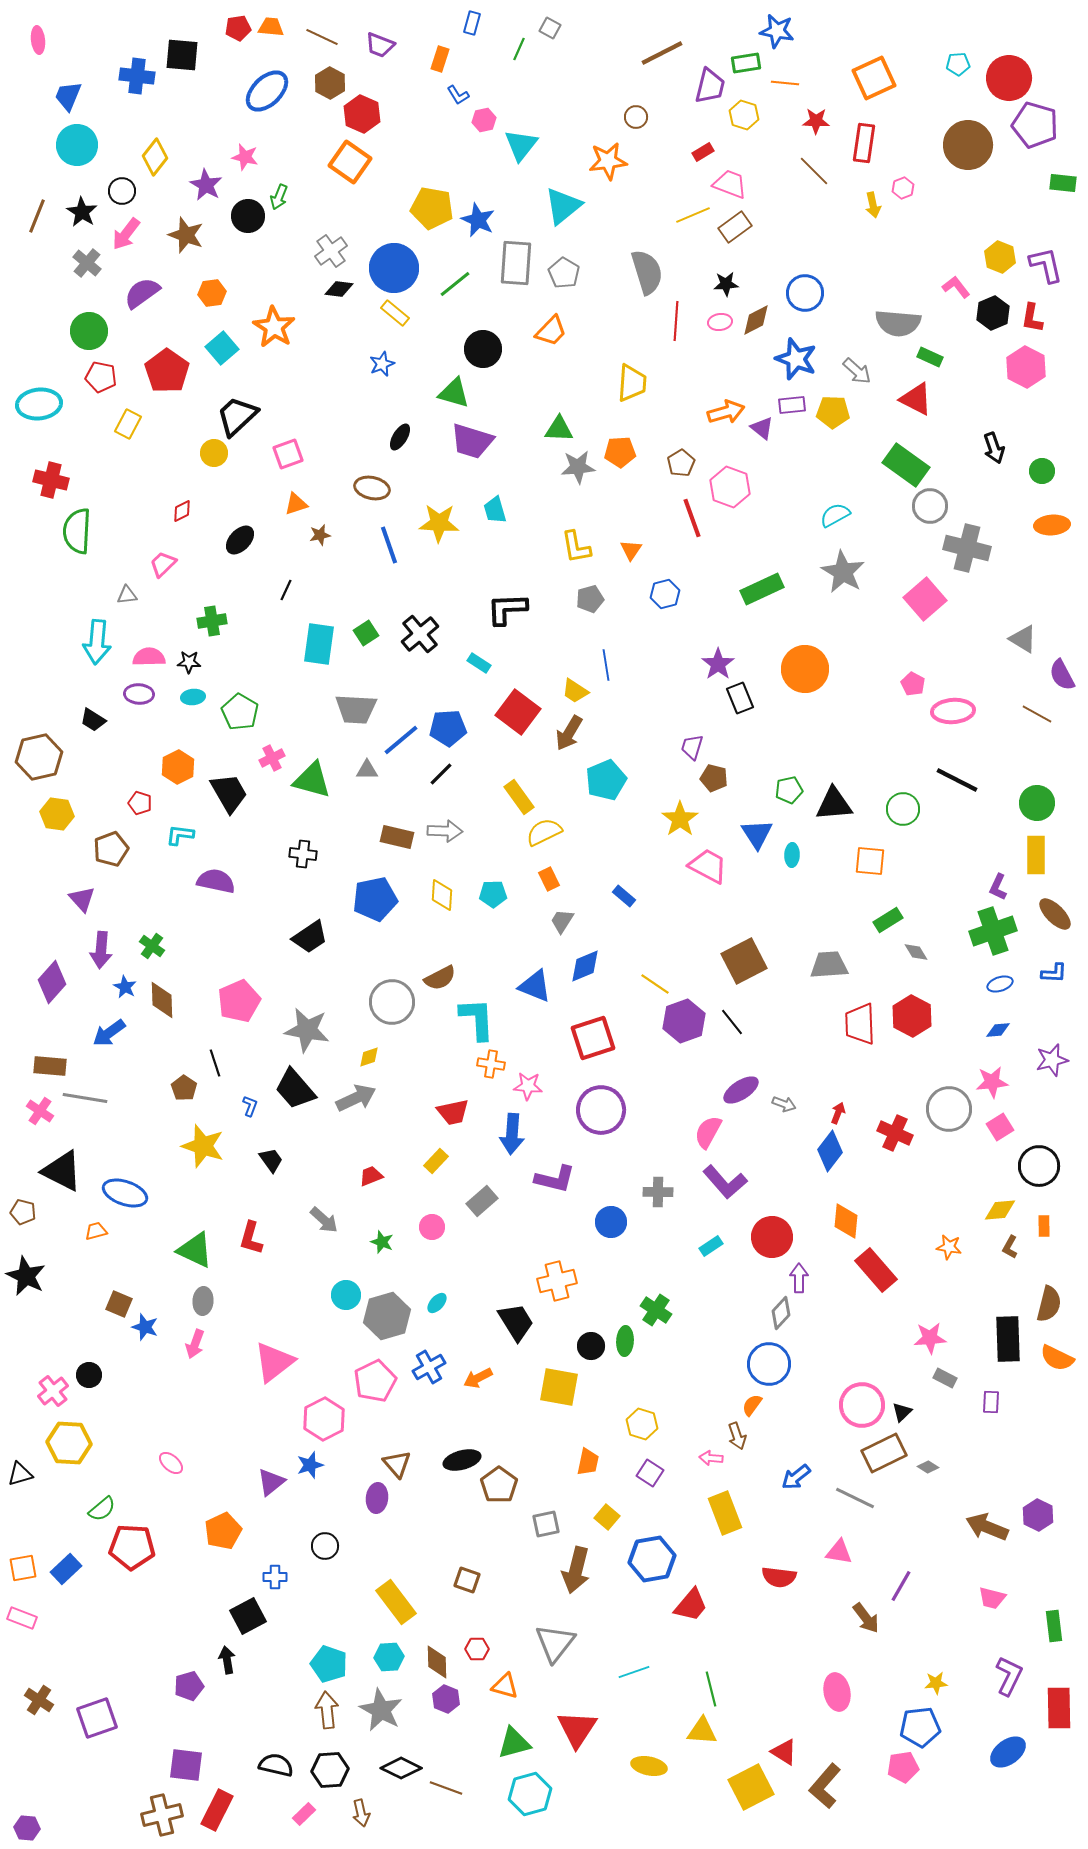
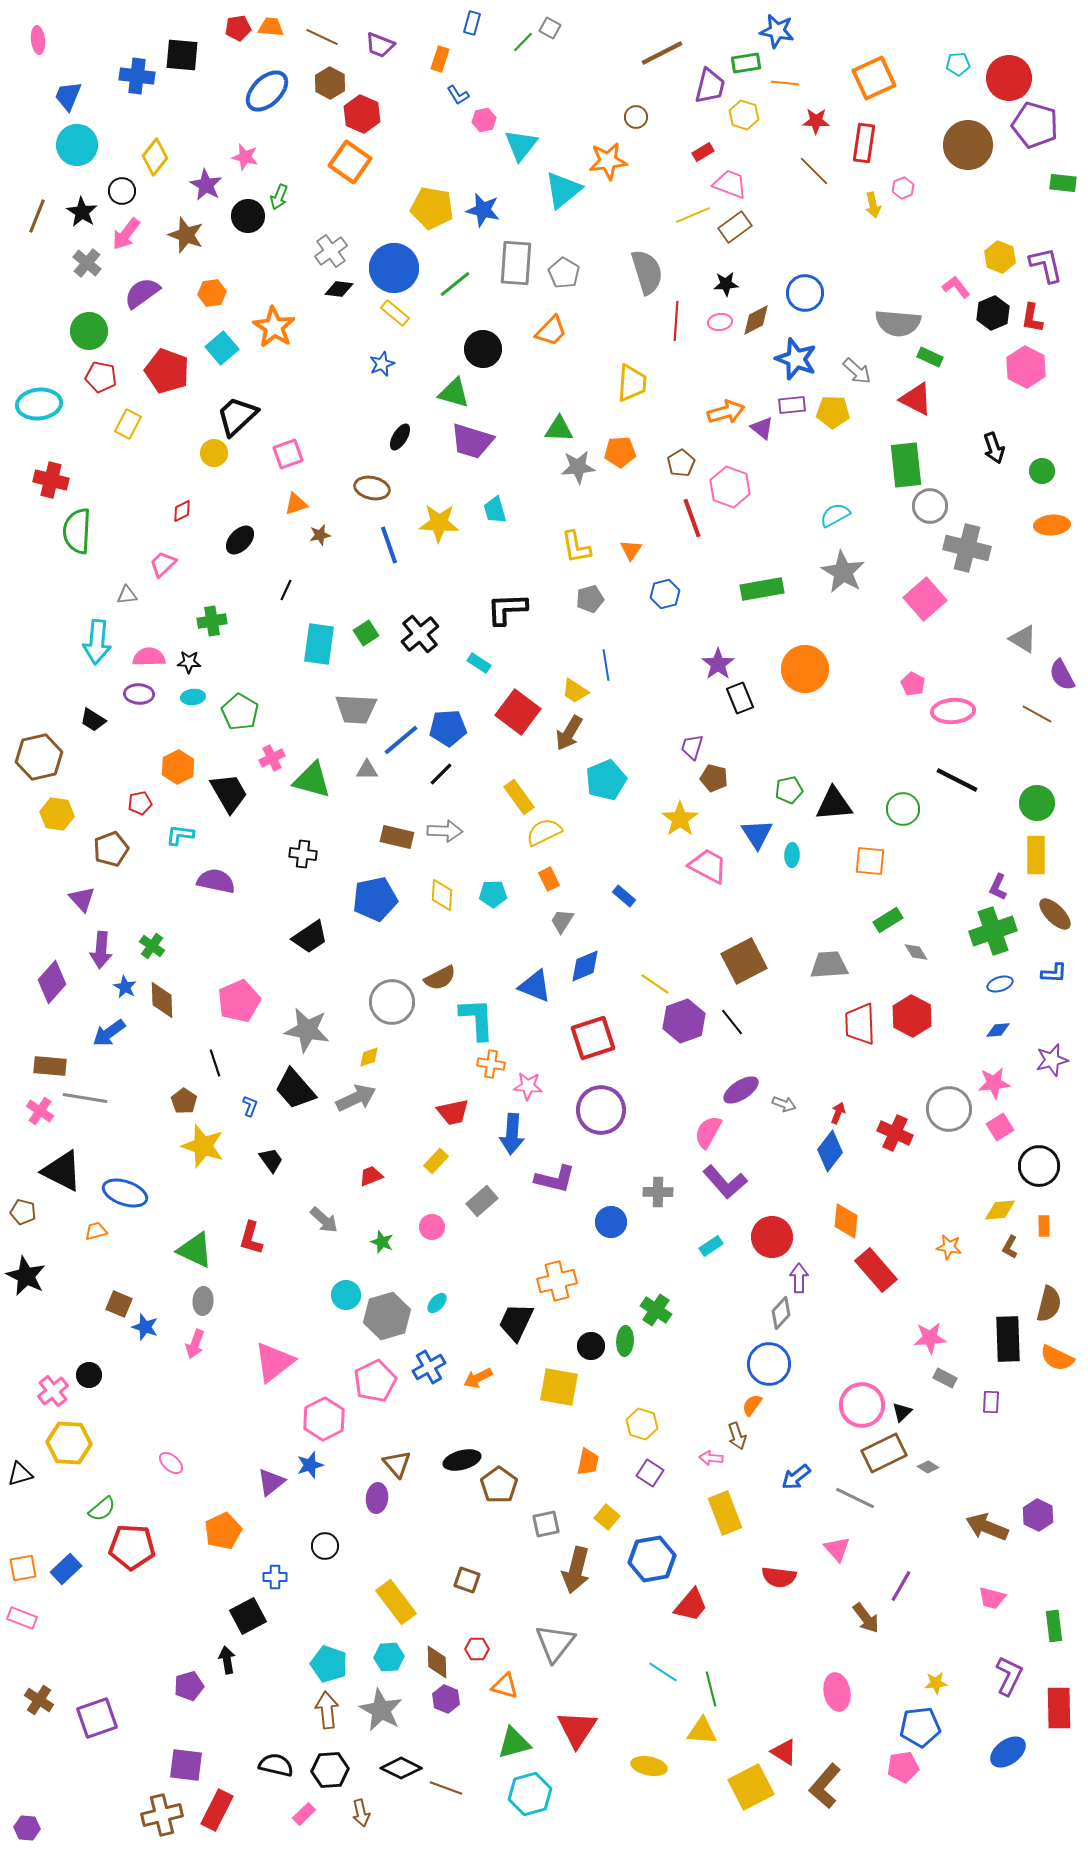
green line at (519, 49): moved 4 px right, 7 px up; rotated 20 degrees clockwise
cyan triangle at (563, 206): moved 16 px up
blue star at (478, 220): moved 5 px right, 10 px up; rotated 12 degrees counterclockwise
red pentagon at (167, 371): rotated 15 degrees counterclockwise
green rectangle at (906, 465): rotated 48 degrees clockwise
green rectangle at (762, 589): rotated 15 degrees clockwise
red pentagon at (140, 803): rotated 30 degrees counterclockwise
pink star at (992, 1082): moved 2 px right, 1 px down
brown pentagon at (184, 1088): moved 13 px down
black trapezoid at (516, 1322): rotated 123 degrees counterclockwise
pink triangle at (839, 1552): moved 2 px left, 3 px up; rotated 40 degrees clockwise
cyan line at (634, 1672): moved 29 px right; rotated 52 degrees clockwise
